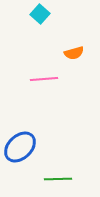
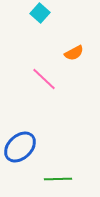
cyan square: moved 1 px up
orange semicircle: rotated 12 degrees counterclockwise
pink line: rotated 48 degrees clockwise
